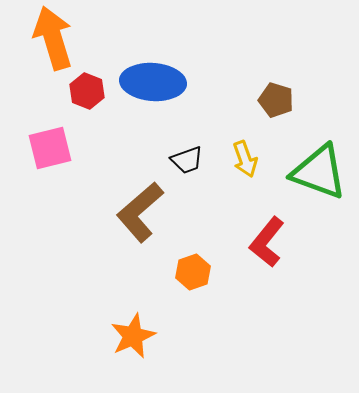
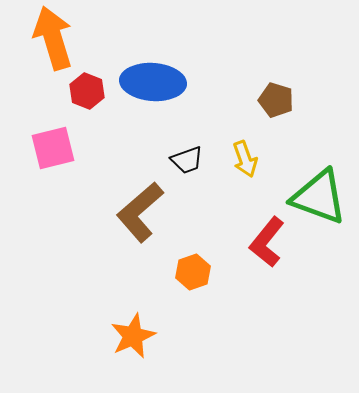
pink square: moved 3 px right
green triangle: moved 25 px down
